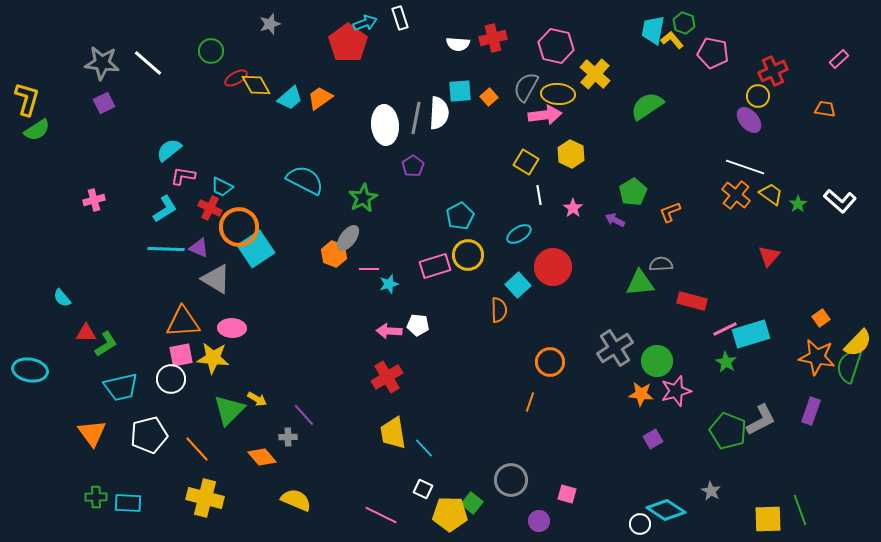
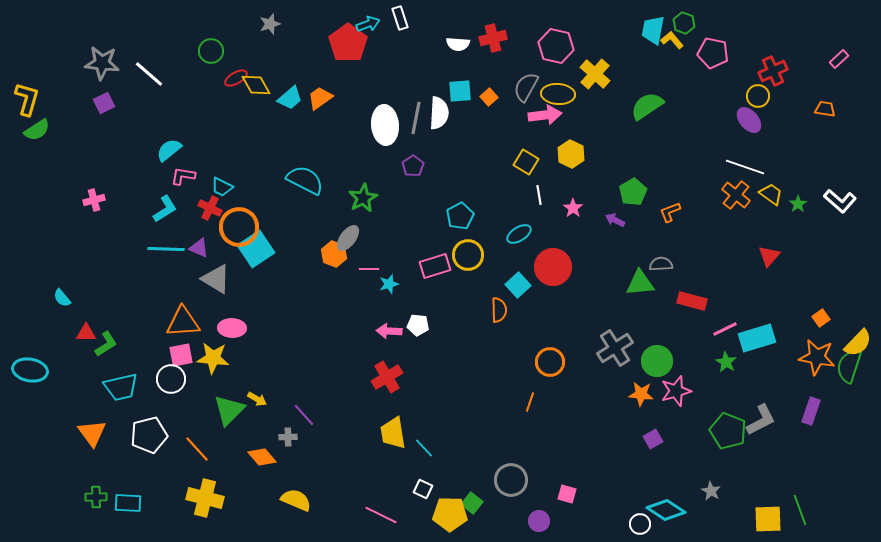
cyan arrow at (365, 23): moved 3 px right, 1 px down
white line at (148, 63): moved 1 px right, 11 px down
cyan rectangle at (751, 334): moved 6 px right, 4 px down
